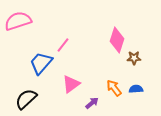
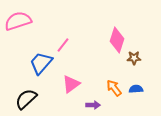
purple arrow: moved 1 px right, 2 px down; rotated 40 degrees clockwise
